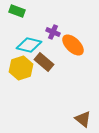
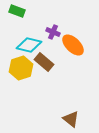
brown triangle: moved 12 px left
